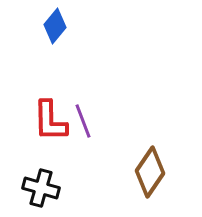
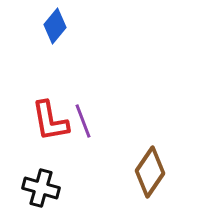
red L-shape: rotated 9 degrees counterclockwise
